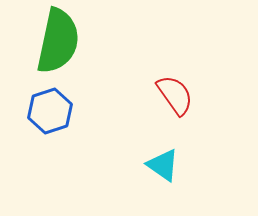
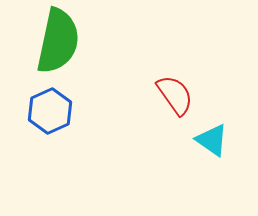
blue hexagon: rotated 6 degrees counterclockwise
cyan triangle: moved 49 px right, 25 px up
